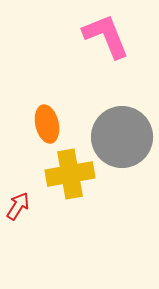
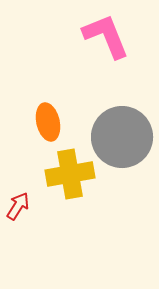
orange ellipse: moved 1 px right, 2 px up
